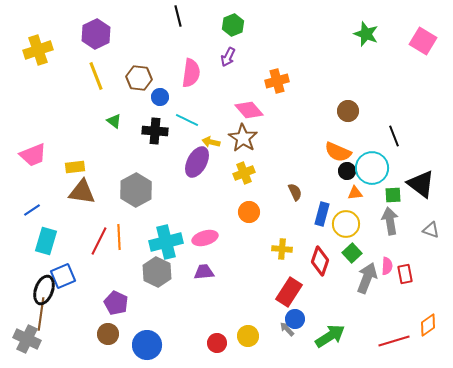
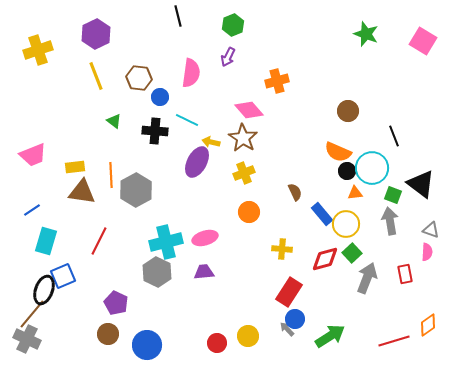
green square at (393, 195): rotated 24 degrees clockwise
blue rectangle at (322, 214): rotated 55 degrees counterclockwise
orange line at (119, 237): moved 8 px left, 62 px up
red diamond at (320, 261): moved 5 px right, 2 px up; rotated 56 degrees clockwise
pink semicircle at (387, 266): moved 40 px right, 14 px up
brown line at (41, 314): moved 9 px left; rotated 32 degrees clockwise
